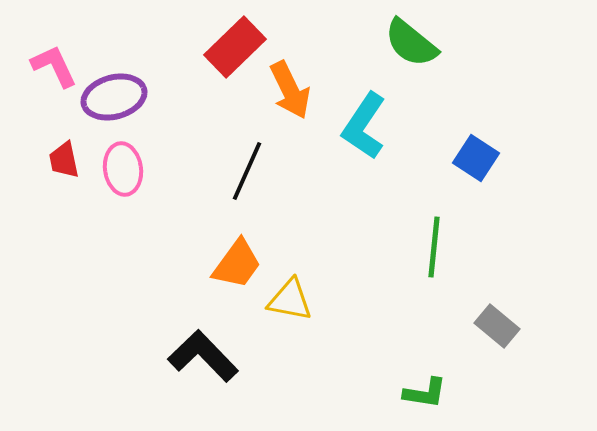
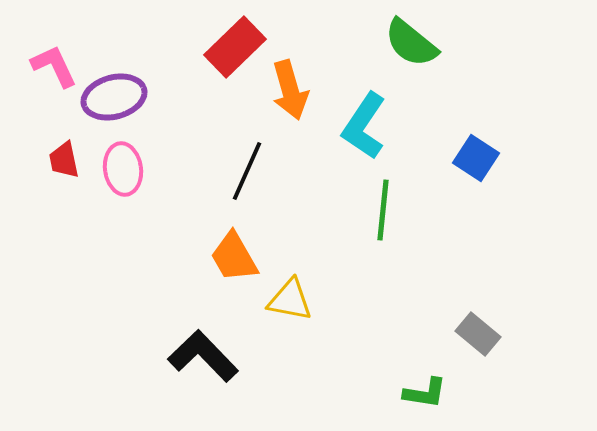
orange arrow: rotated 10 degrees clockwise
green line: moved 51 px left, 37 px up
orange trapezoid: moved 3 px left, 7 px up; rotated 114 degrees clockwise
gray rectangle: moved 19 px left, 8 px down
